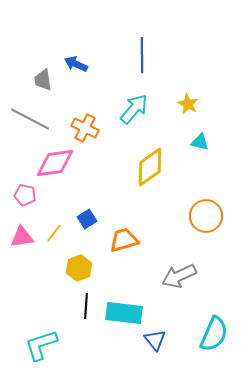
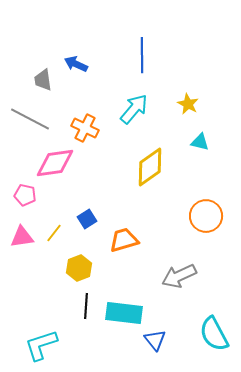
cyan semicircle: rotated 129 degrees clockwise
